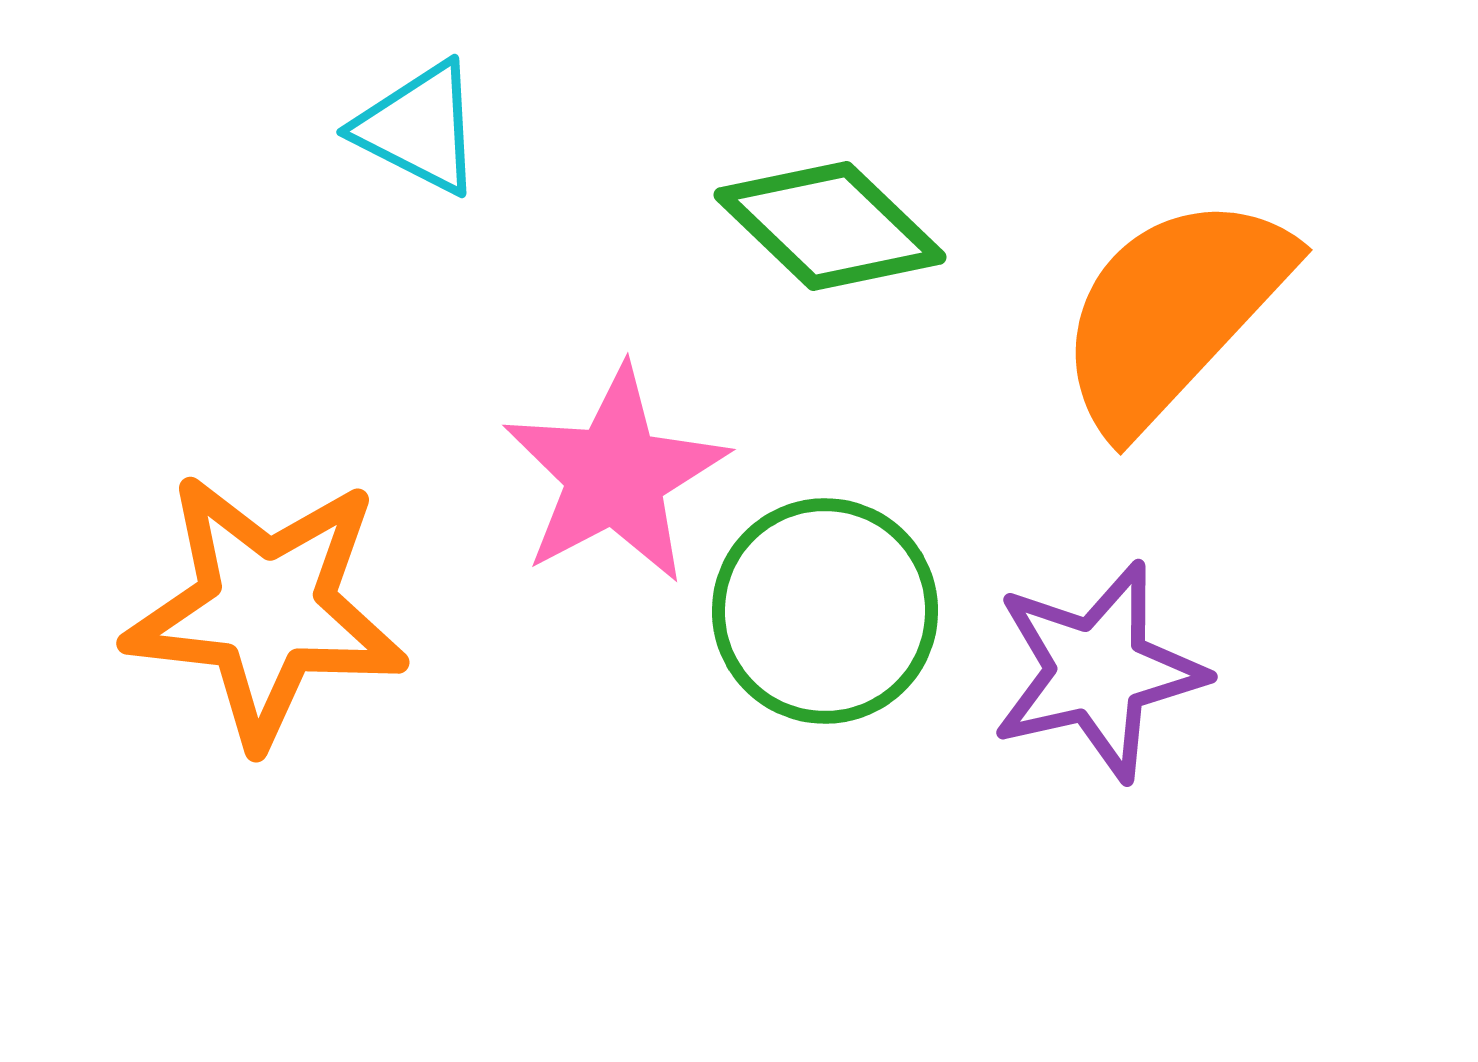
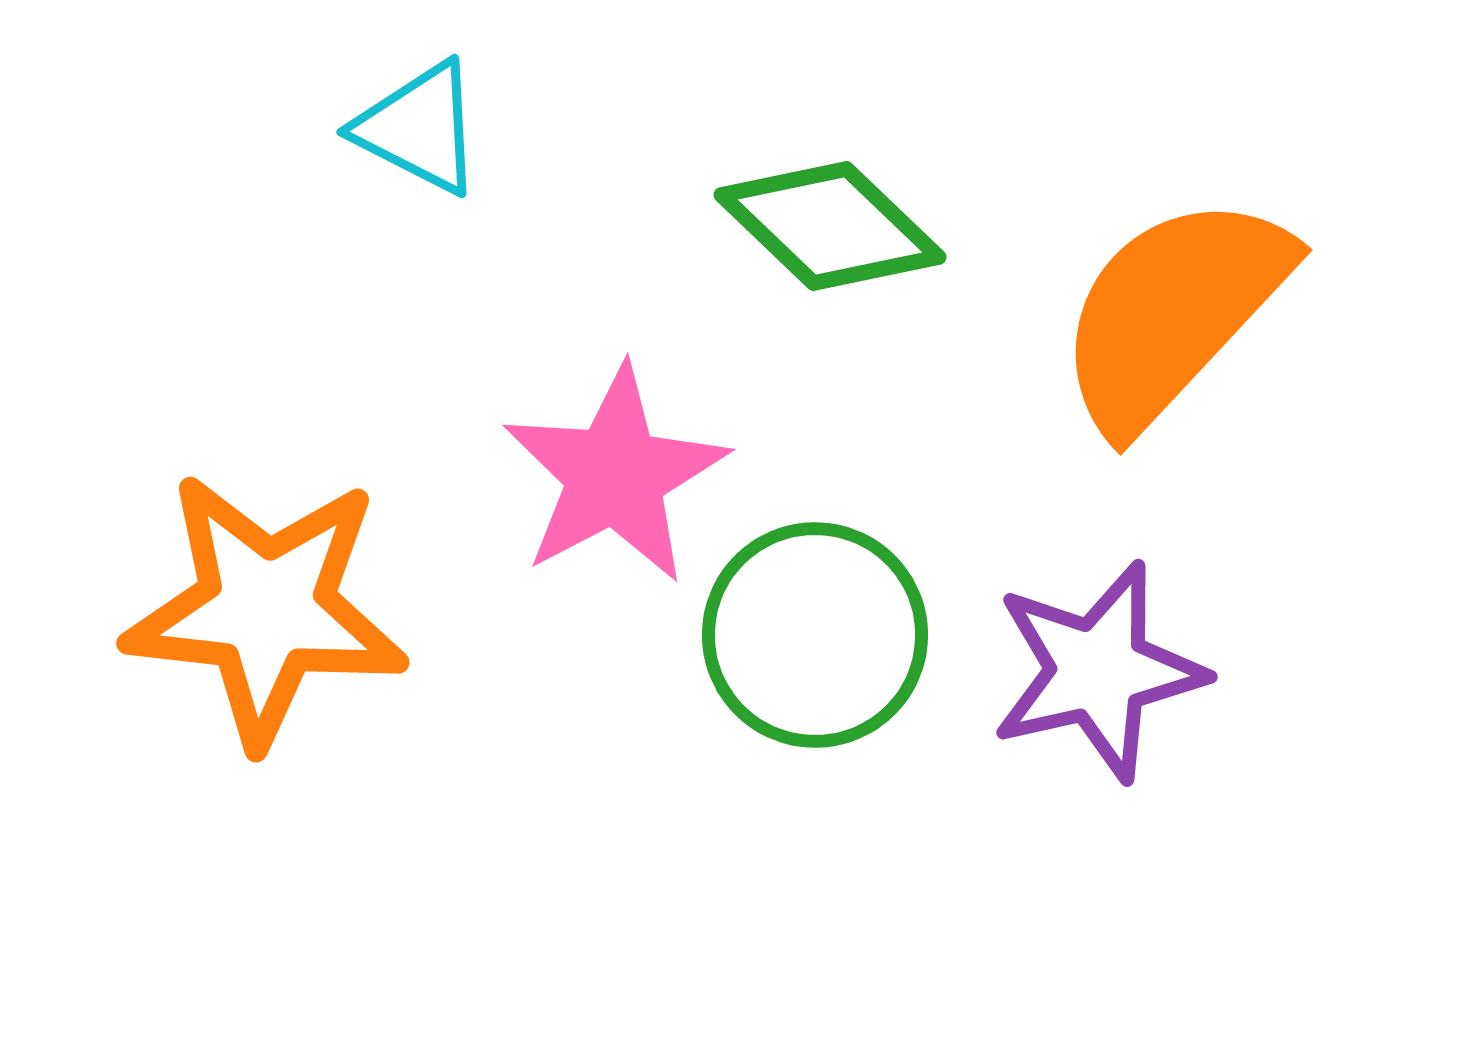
green circle: moved 10 px left, 24 px down
